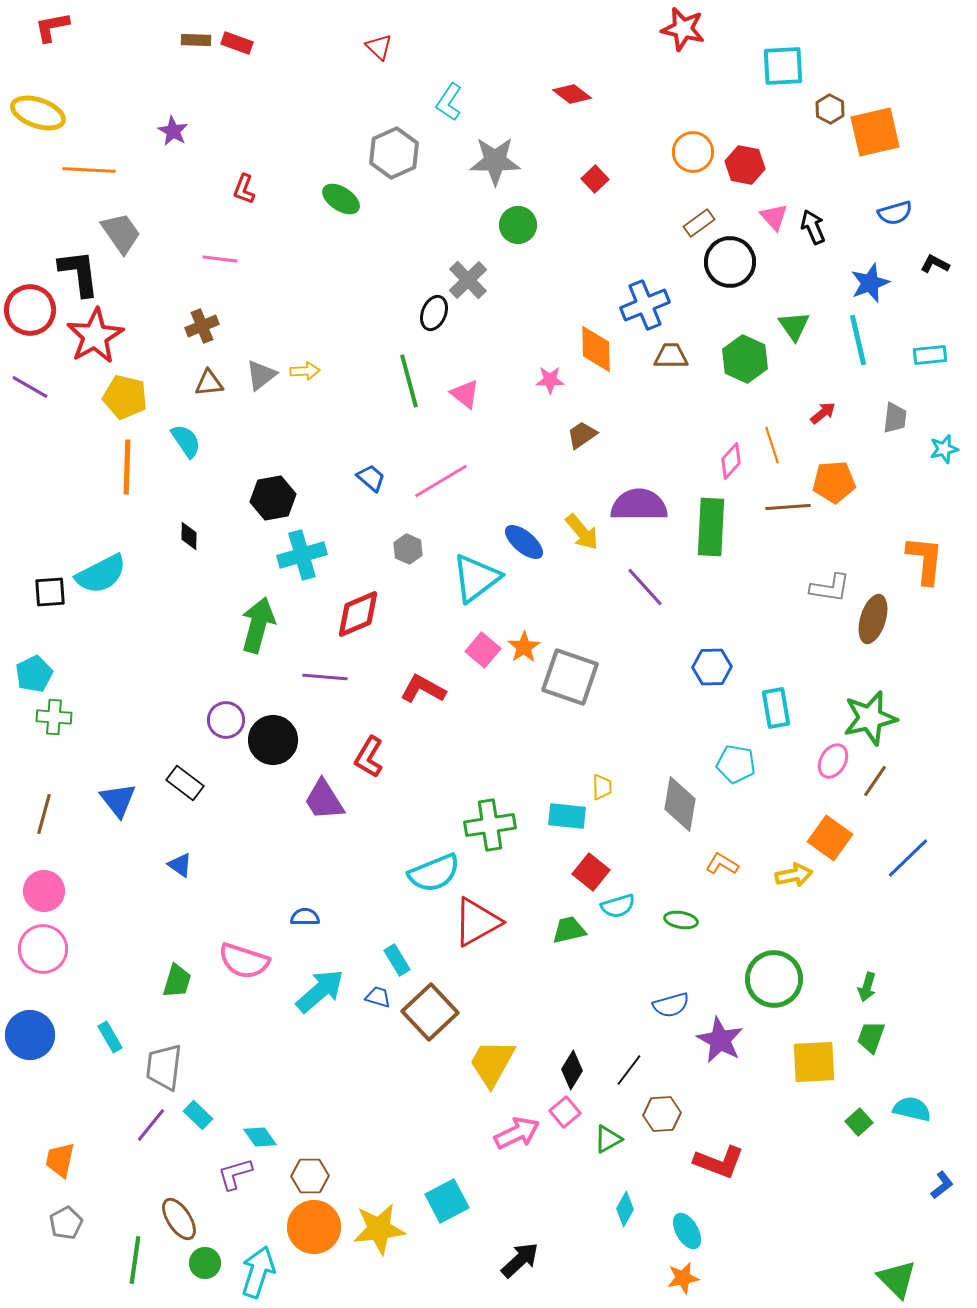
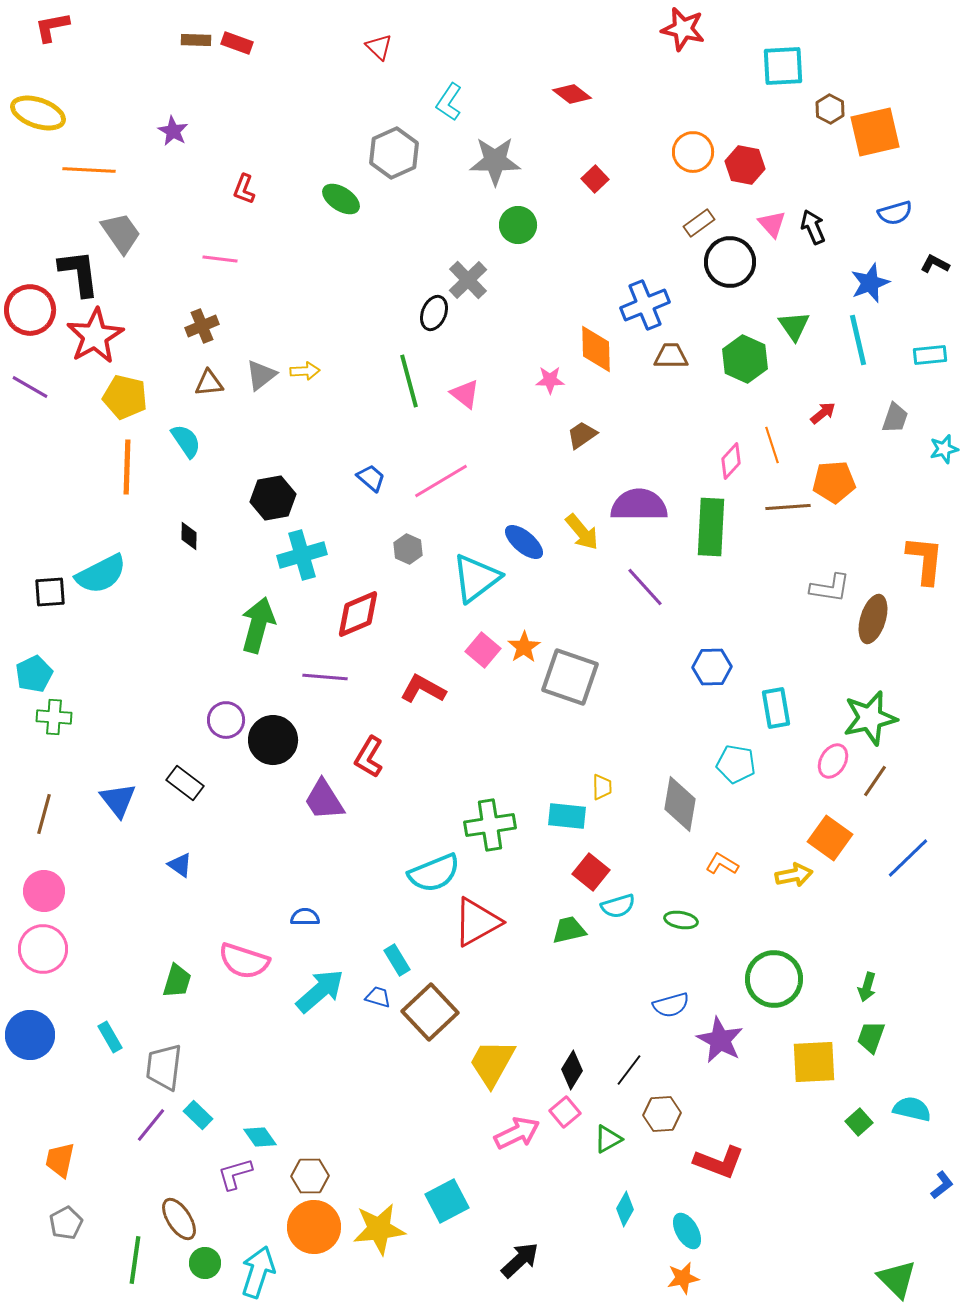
pink triangle at (774, 217): moved 2 px left, 7 px down
gray trapezoid at (895, 418): rotated 12 degrees clockwise
